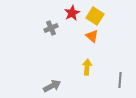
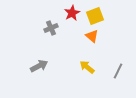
yellow square: rotated 36 degrees clockwise
yellow arrow: rotated 56 degrees counterclockwise
gray line: moved 2 px left, 9 px up; rotated 21 degrees clockwise
gray arrow: moved 13 px left, 20 px up
